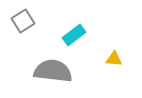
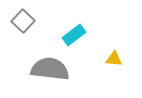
gray square: rotated 15 degrees counterclockwise
gray semicircle: moved 3 px left, 2 px up
